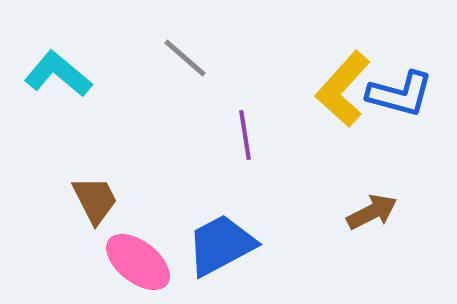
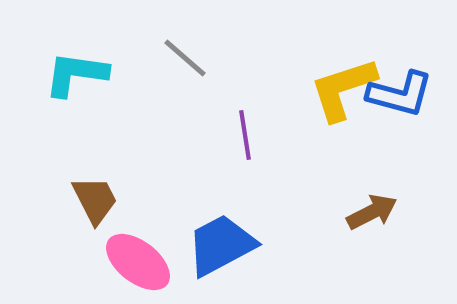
cyan L-shape: moved 18 px right; rotated 32 degrees counterclockwise
yellow L-shape: rotated 30 degrees clockwise
